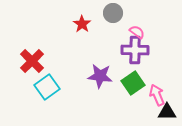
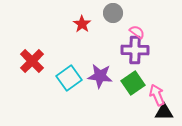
cyan square: moved 22 px right, 9 px up
black triangle: moved 3 px left
